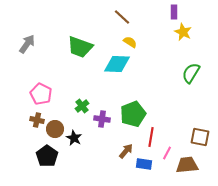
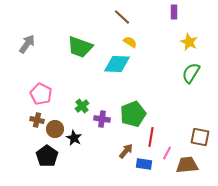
yellow star: moved 6 px right, 10 px down
